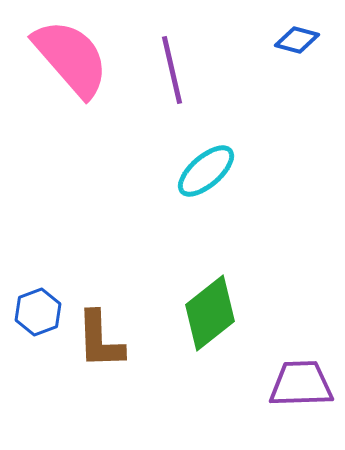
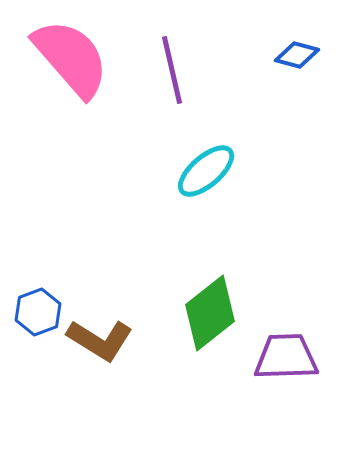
blue diamond: moved 15 px down
brown L-shape: rotated 56 degrees counterclockwise
purple trapezoid: moved 15 px left, 27 px up
